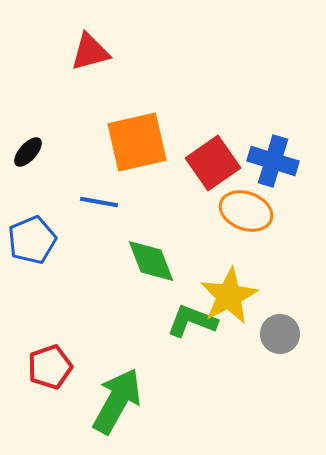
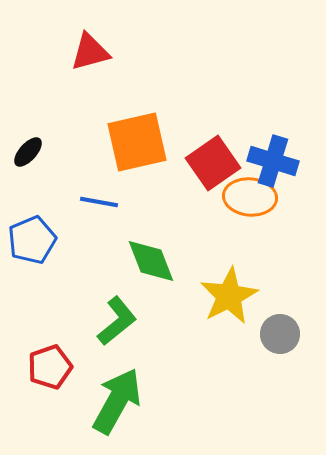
orange ellipse: moved 4 px right, 14 px up; rotated 15 degrees counterclockwise
green L-shape: moved 75 px left; rotated 120 degrees clockwise
